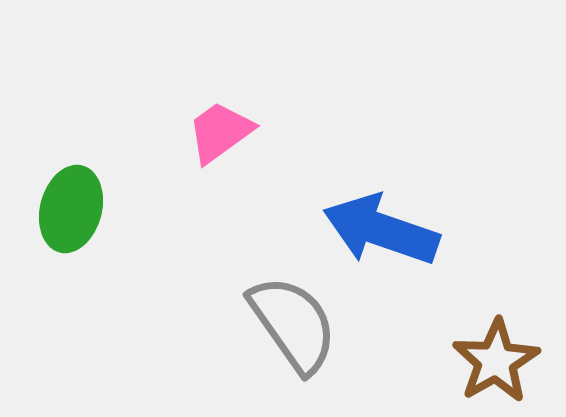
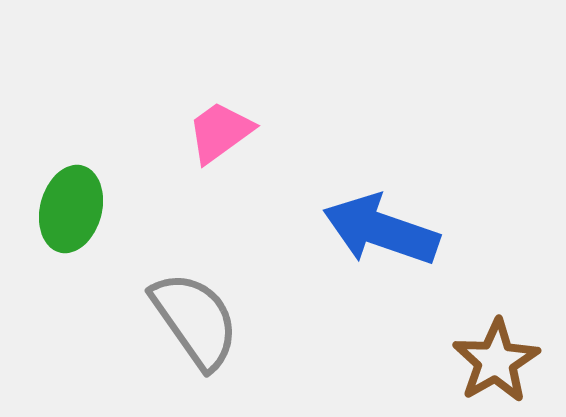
gray semicircle: moved 98 px left, 4 px up
